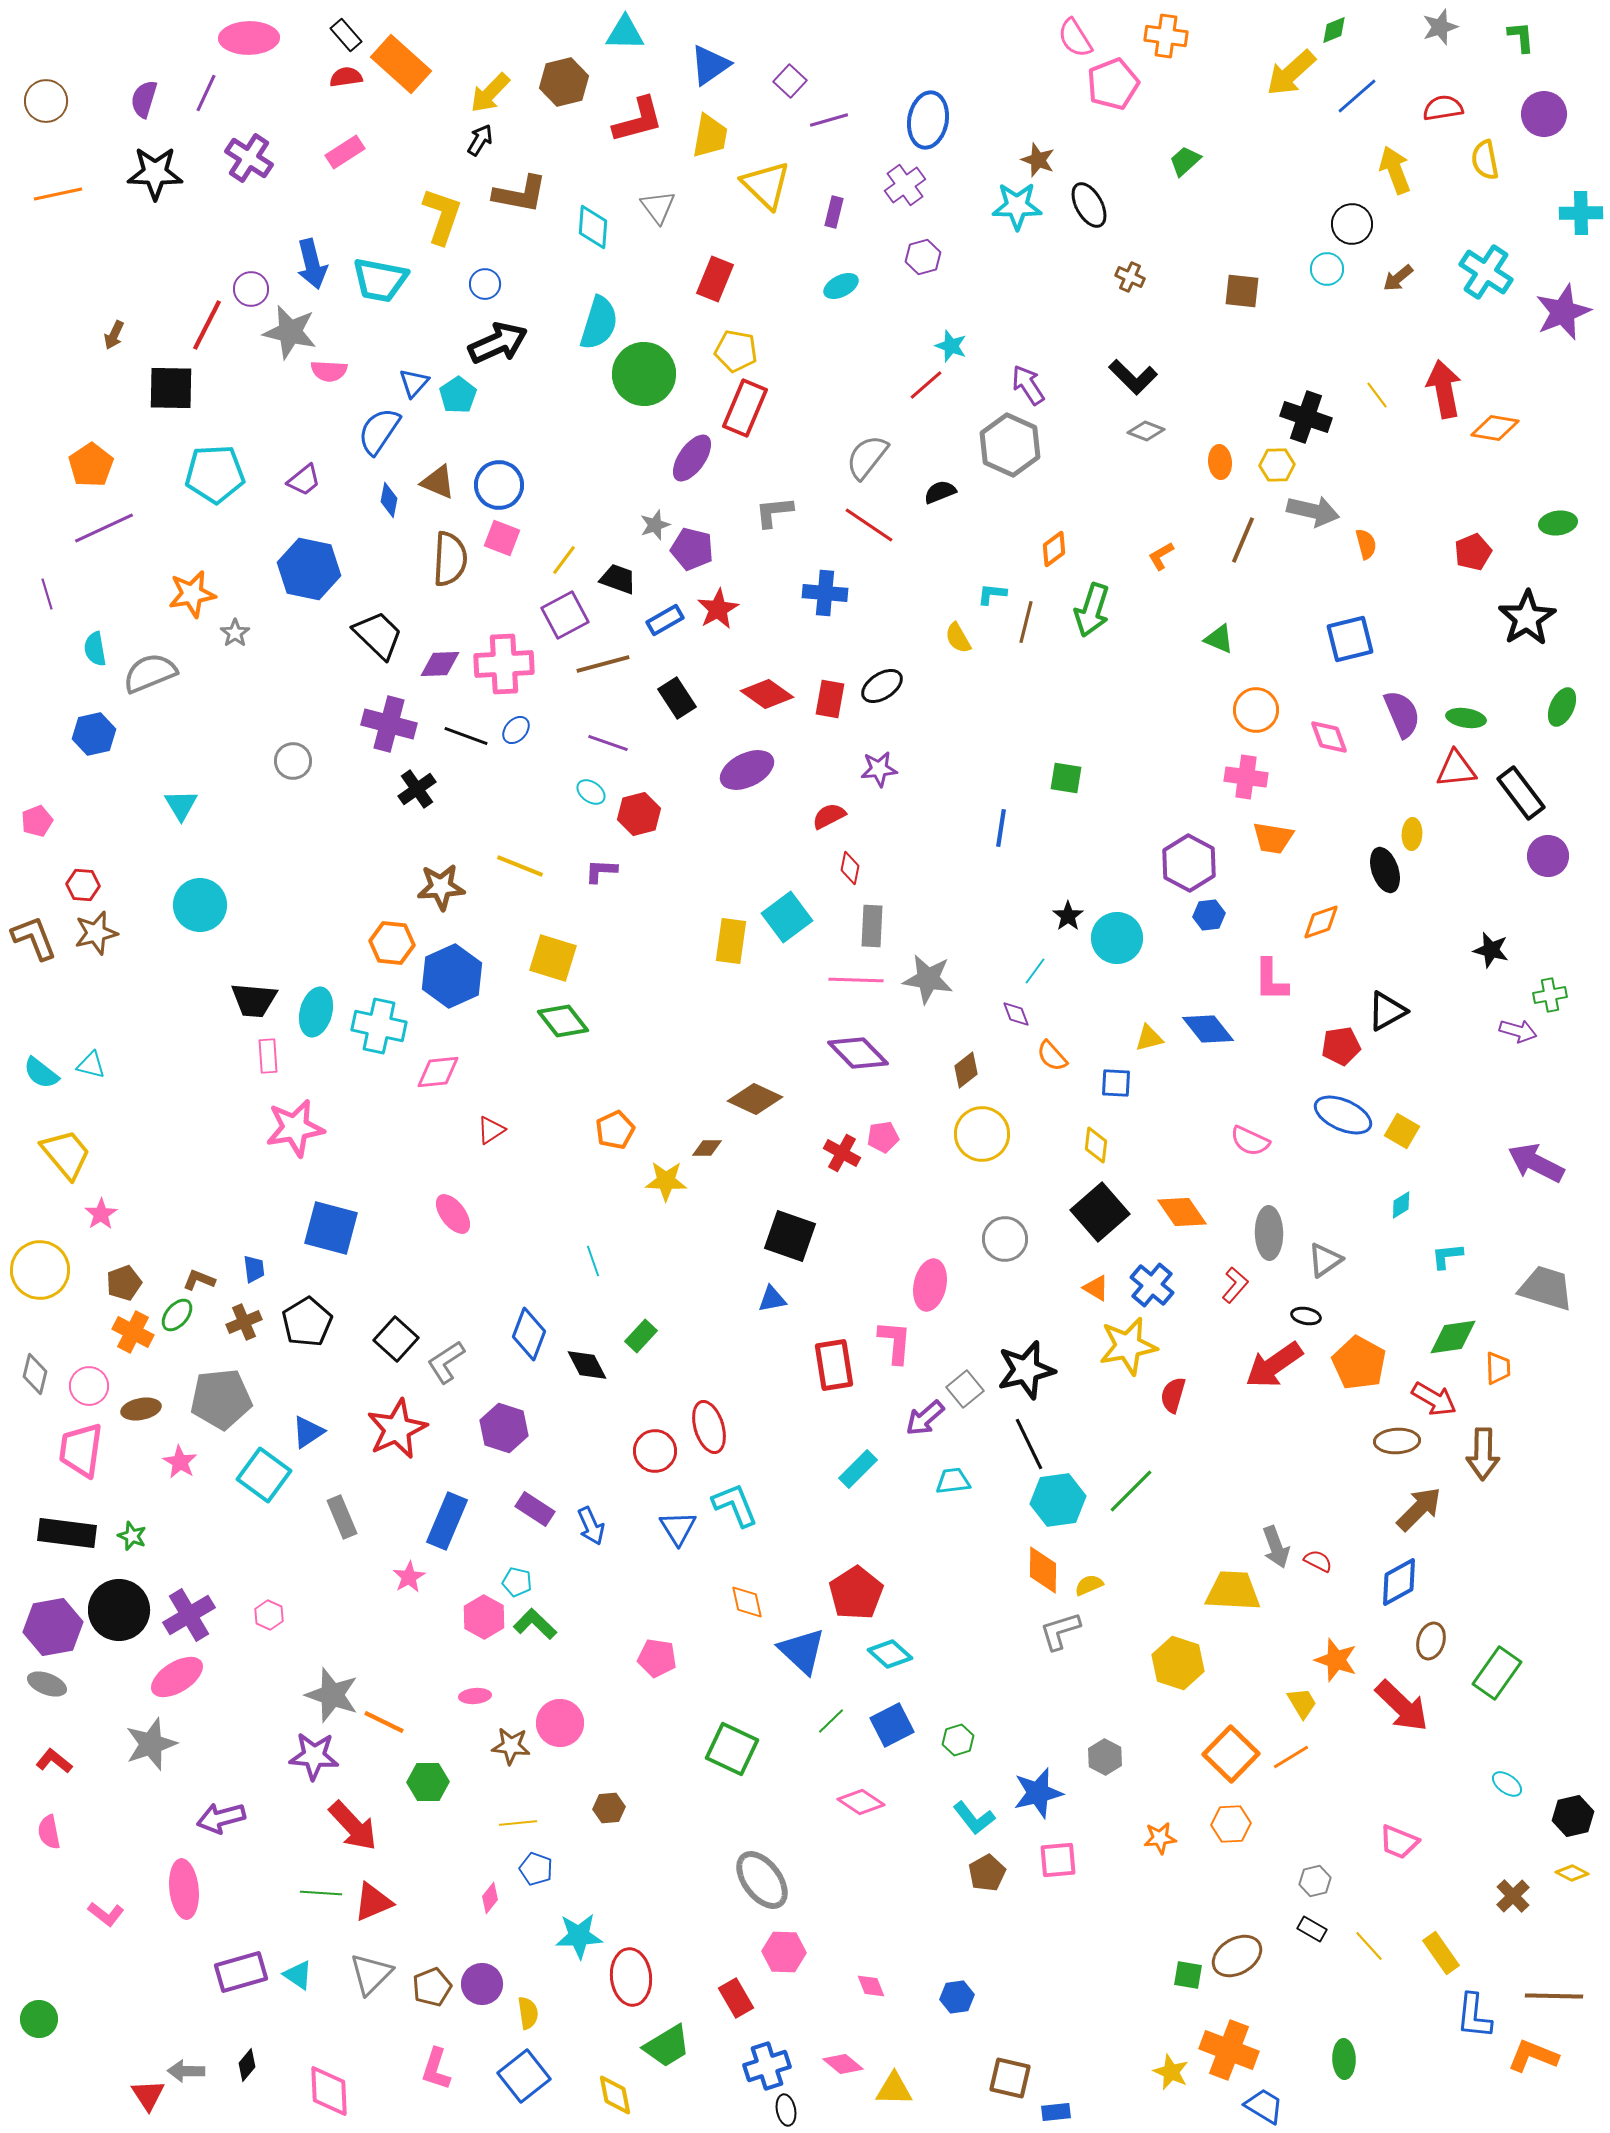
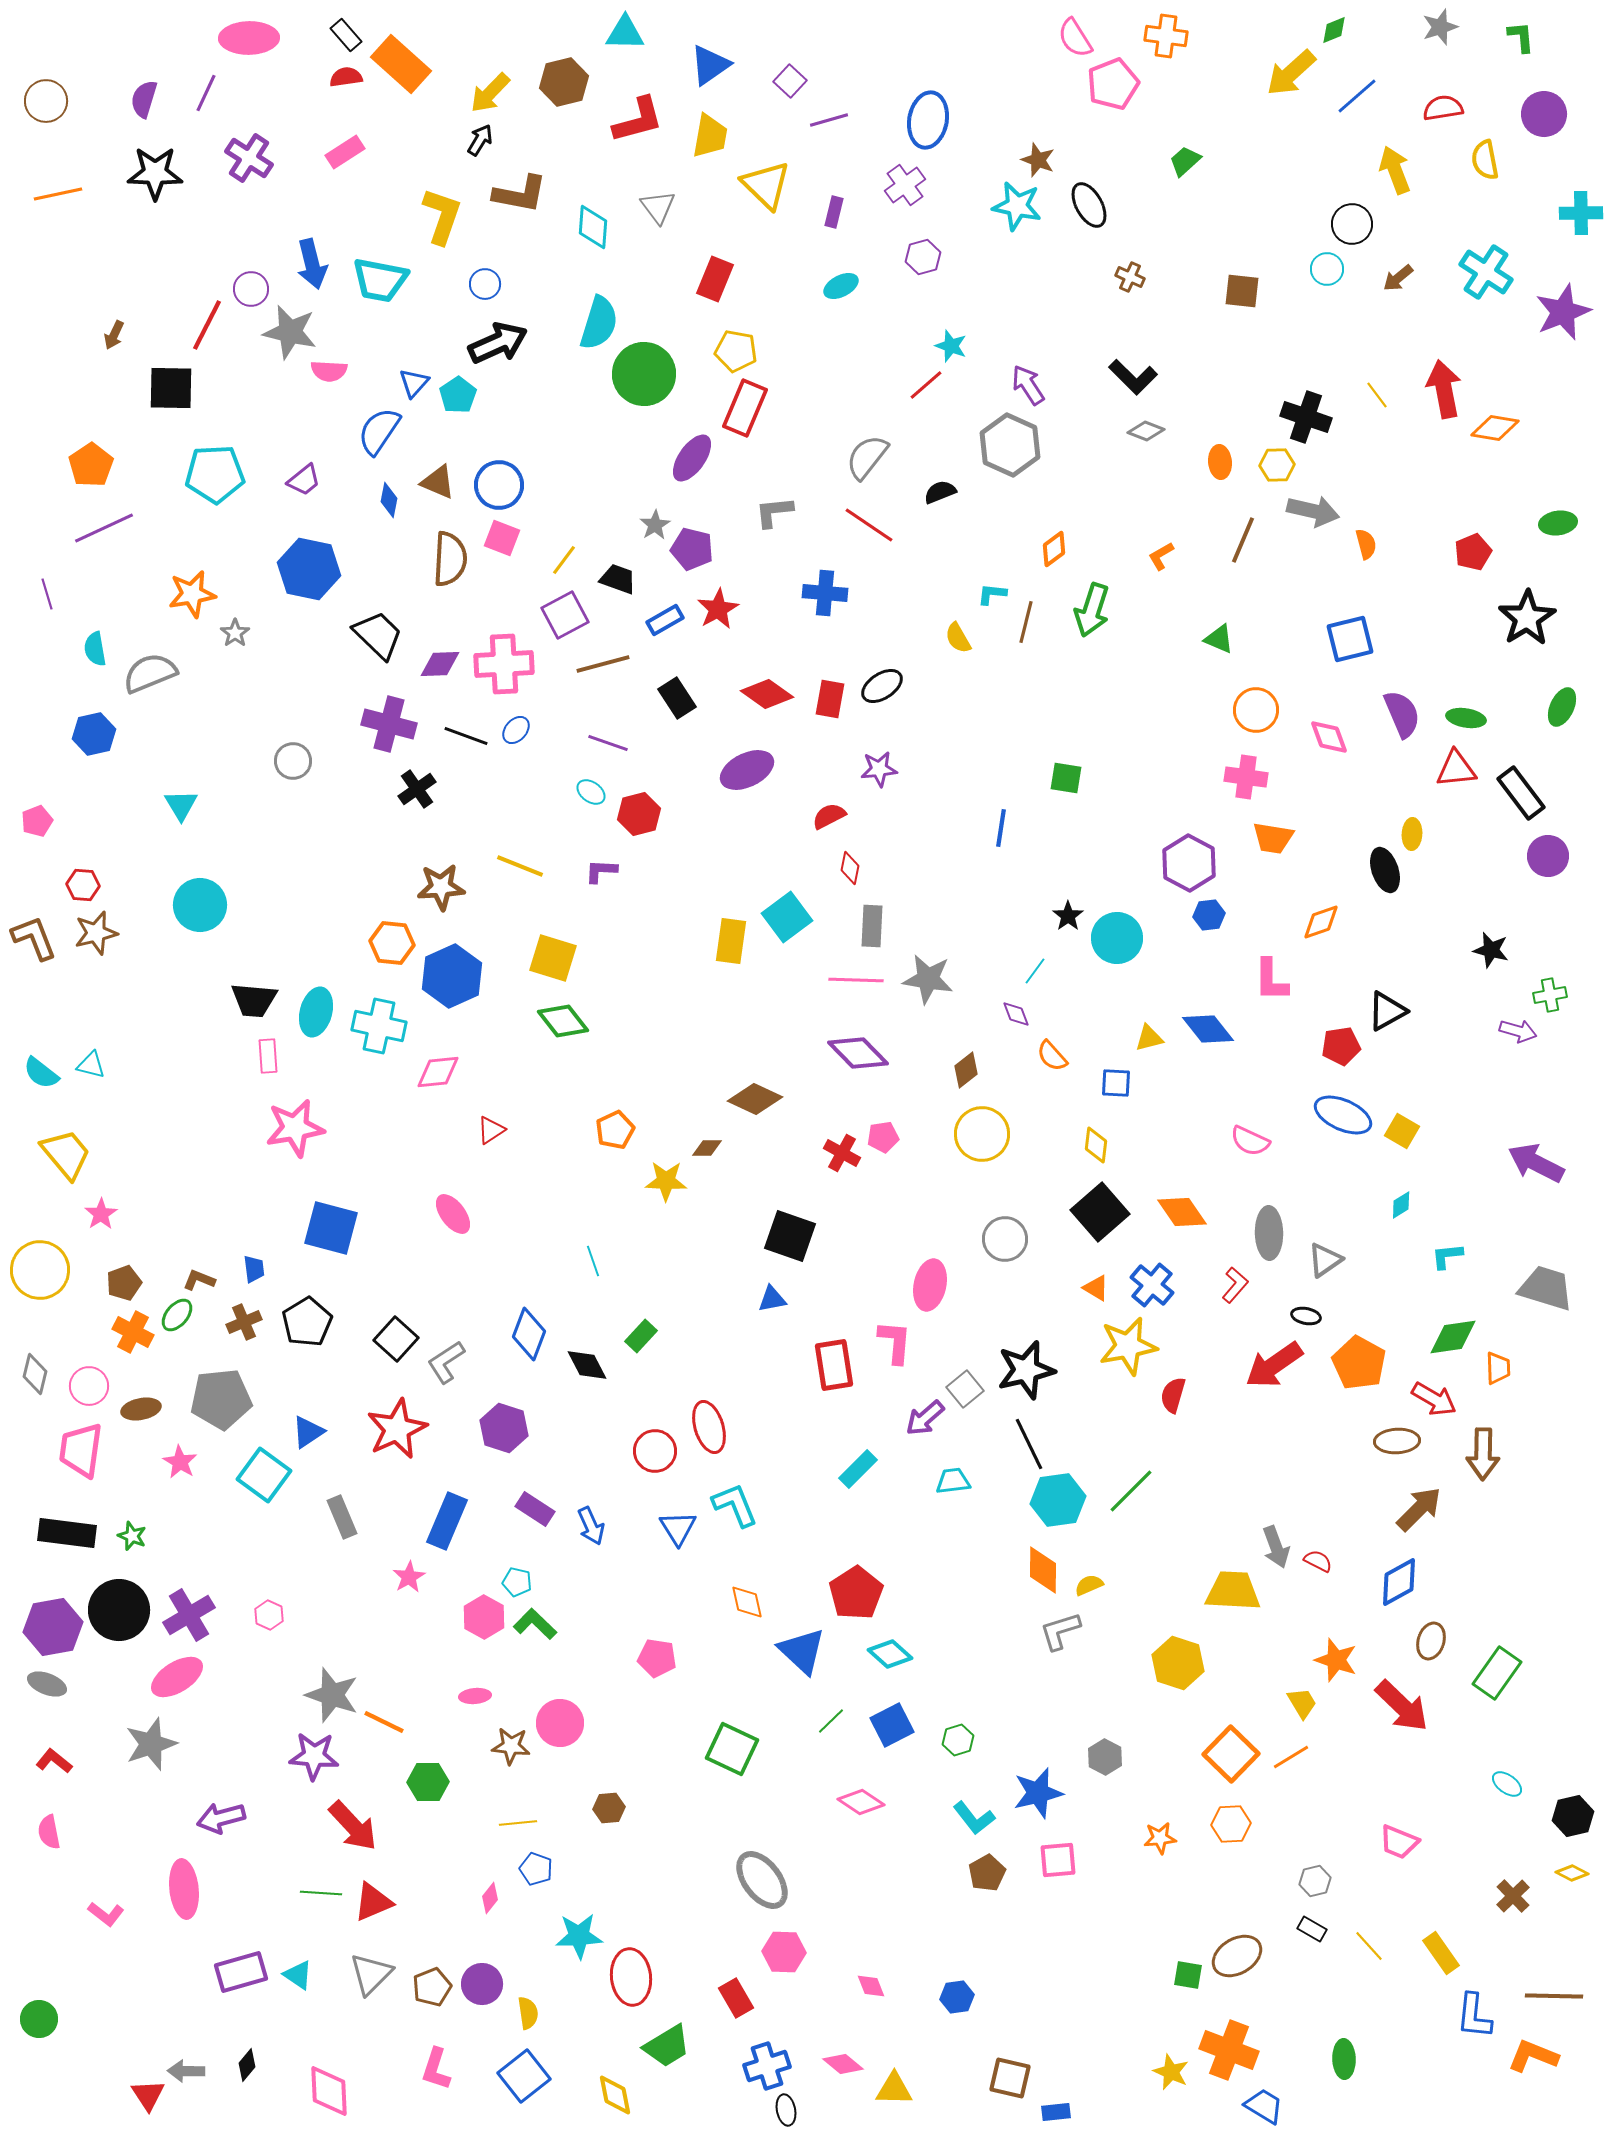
cyan star at (1017, 206): rotated 12 degrees clockwise
gray star at (655, 525): rotated 12 degrees counterclockwise
